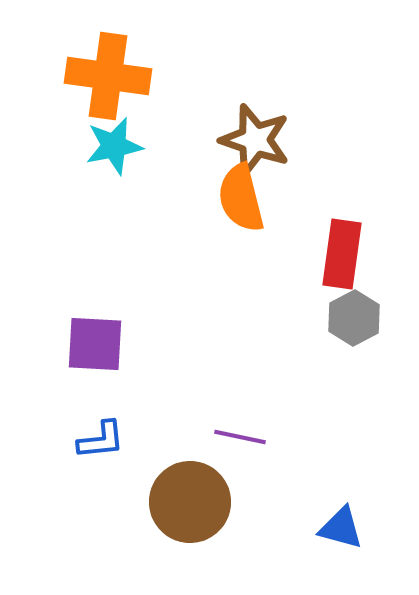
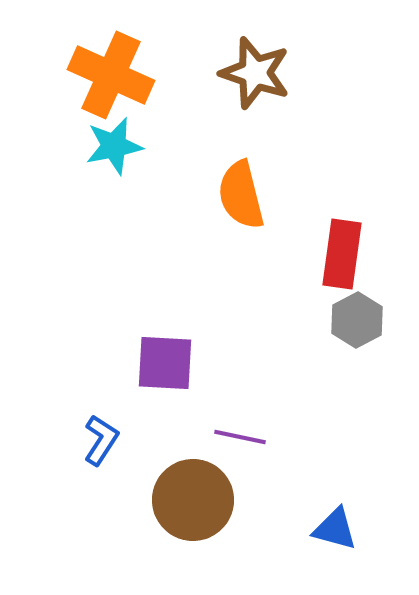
orange cross: moved 3 px right, 1 px up; rotated 16 degrees clockwise
brown star: moved 67 px up
orange semicircle: moved 3 px up
gray hexagon: moved 3 px right, 2 px down
purple square: moved 70 px right, 19 px down
blue L-shape: rotated 51 degrees counterclockwise
brown circle: moved 3 px right, 2 px up
blue triangle: moved 6 px left, 1 px down
